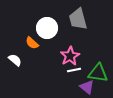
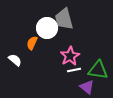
gray trapezoid: moved 14 px left
orange semicircle: rotated 72 degrees clockwise
green triangle: moved 3 px up
